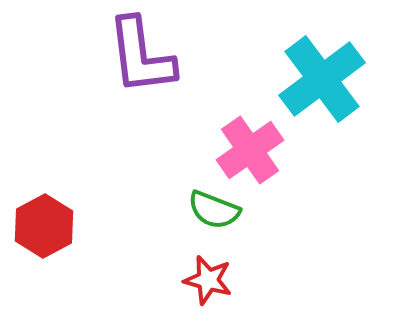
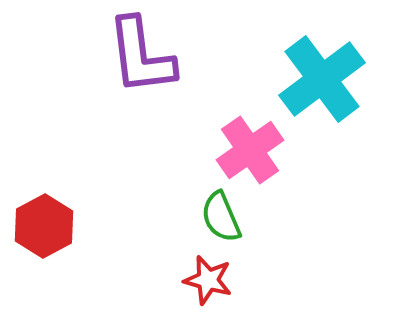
green semicircle: moved 7 px right, 7 px down; rotated 46 degrees clockwise
